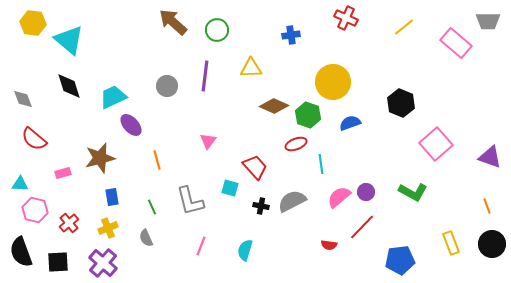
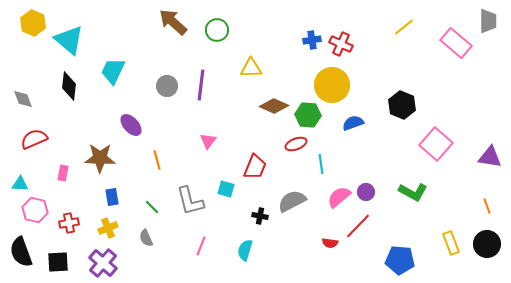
red cross at (346, 18): moved 5 px left, 26 px down
gray trapezoid at (488, 21): rotated 90 degrees counterclockwise
yellow hexagon at (33, 23): rotated 15 degrees clockwise
blue cross at (291, 35): moved 21 px right, 5 px down
purple line at (205, 76): moved 4 px left, 9 px down
yellow circle at (333, 82): moved 1 px left, 3 px down
black diamond at (69, 86): rotated 24 degrees clockwise
cyan trapezoid at (113, 97): moved 26 px up; rotated 40 degrees counterclockwise
black hexagon at (401, 103): moved 1 px right, 2 px down
green hexagon at (308, 115): rotated 15 degrees counterclockwise
blue semicircle at (350, 123): moved 3 px right
red semicircle at (34, 139): rotated 116 degrees clockwise
pink square at (436, 144): rotated 8 degrees counterclockwise
purple triangle at (490, 157): rotated 10 degrees counterclockwise
brown star at (100, 158): rotated 16 degrees clockwise
red trapezoid at (255, 167): rotated 64 degrees clockwise
pink rectangle at (63, 173): rotated 63 degrees counterclockwise
cyan square at (230, 188): moved 4 px left, 1 px down
black cross at (261, 206): moved 1 px left, 10 px down
green line at (152, 207): rotated 21 degrees counterclockwise
red cross at (69, 223): rotated 30 degrees clockwise
red line at (362, 227): moved 4 px left, 1 px up
black circle at (492, 244): moved 5 px left
red semicircle at (329, 245): moved 1 px right, 2 px up
blue pentagon at (400, 260): rotated 12 degrees clockwise
